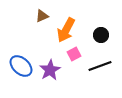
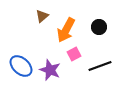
brown triangle: rotated 16 degrees counterclockwise
black circle: moved 2 px left, 8 px up
purple star: rotated 20 degrees counterclockwise
